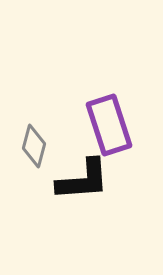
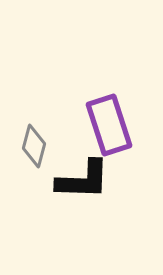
black L-shape: rotated 6 degrees clockwise
